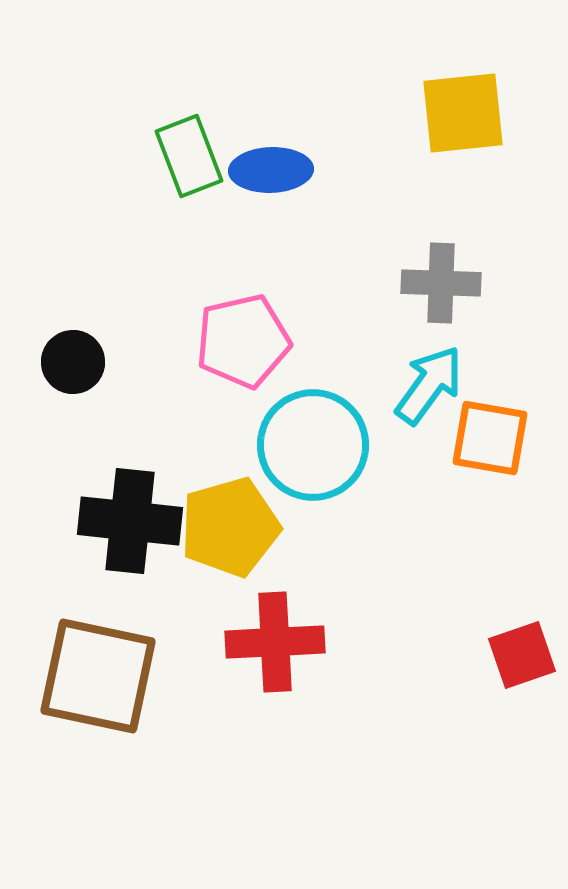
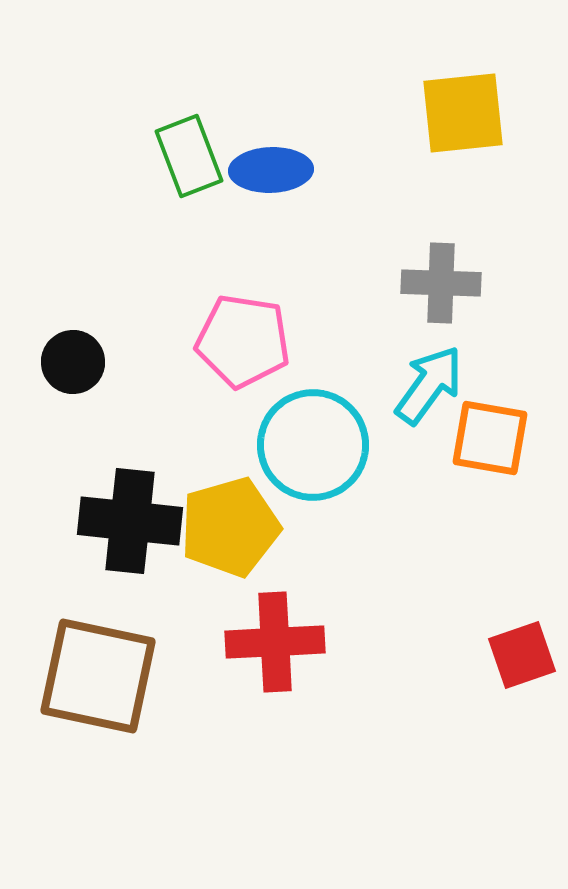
pink pentagon: rotated 22 degrees clockwise
